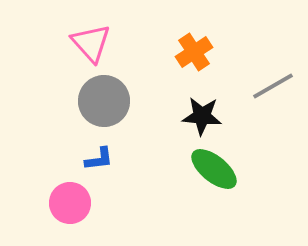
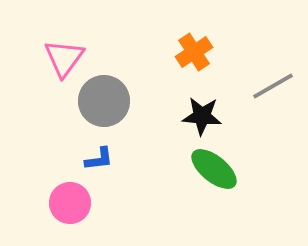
pink triangle: moved 27 px left, 15 px down; rotated 18 degrees clockwise
